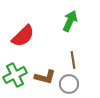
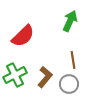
brown L-shape: rotated 65 degrees counterclockwise
